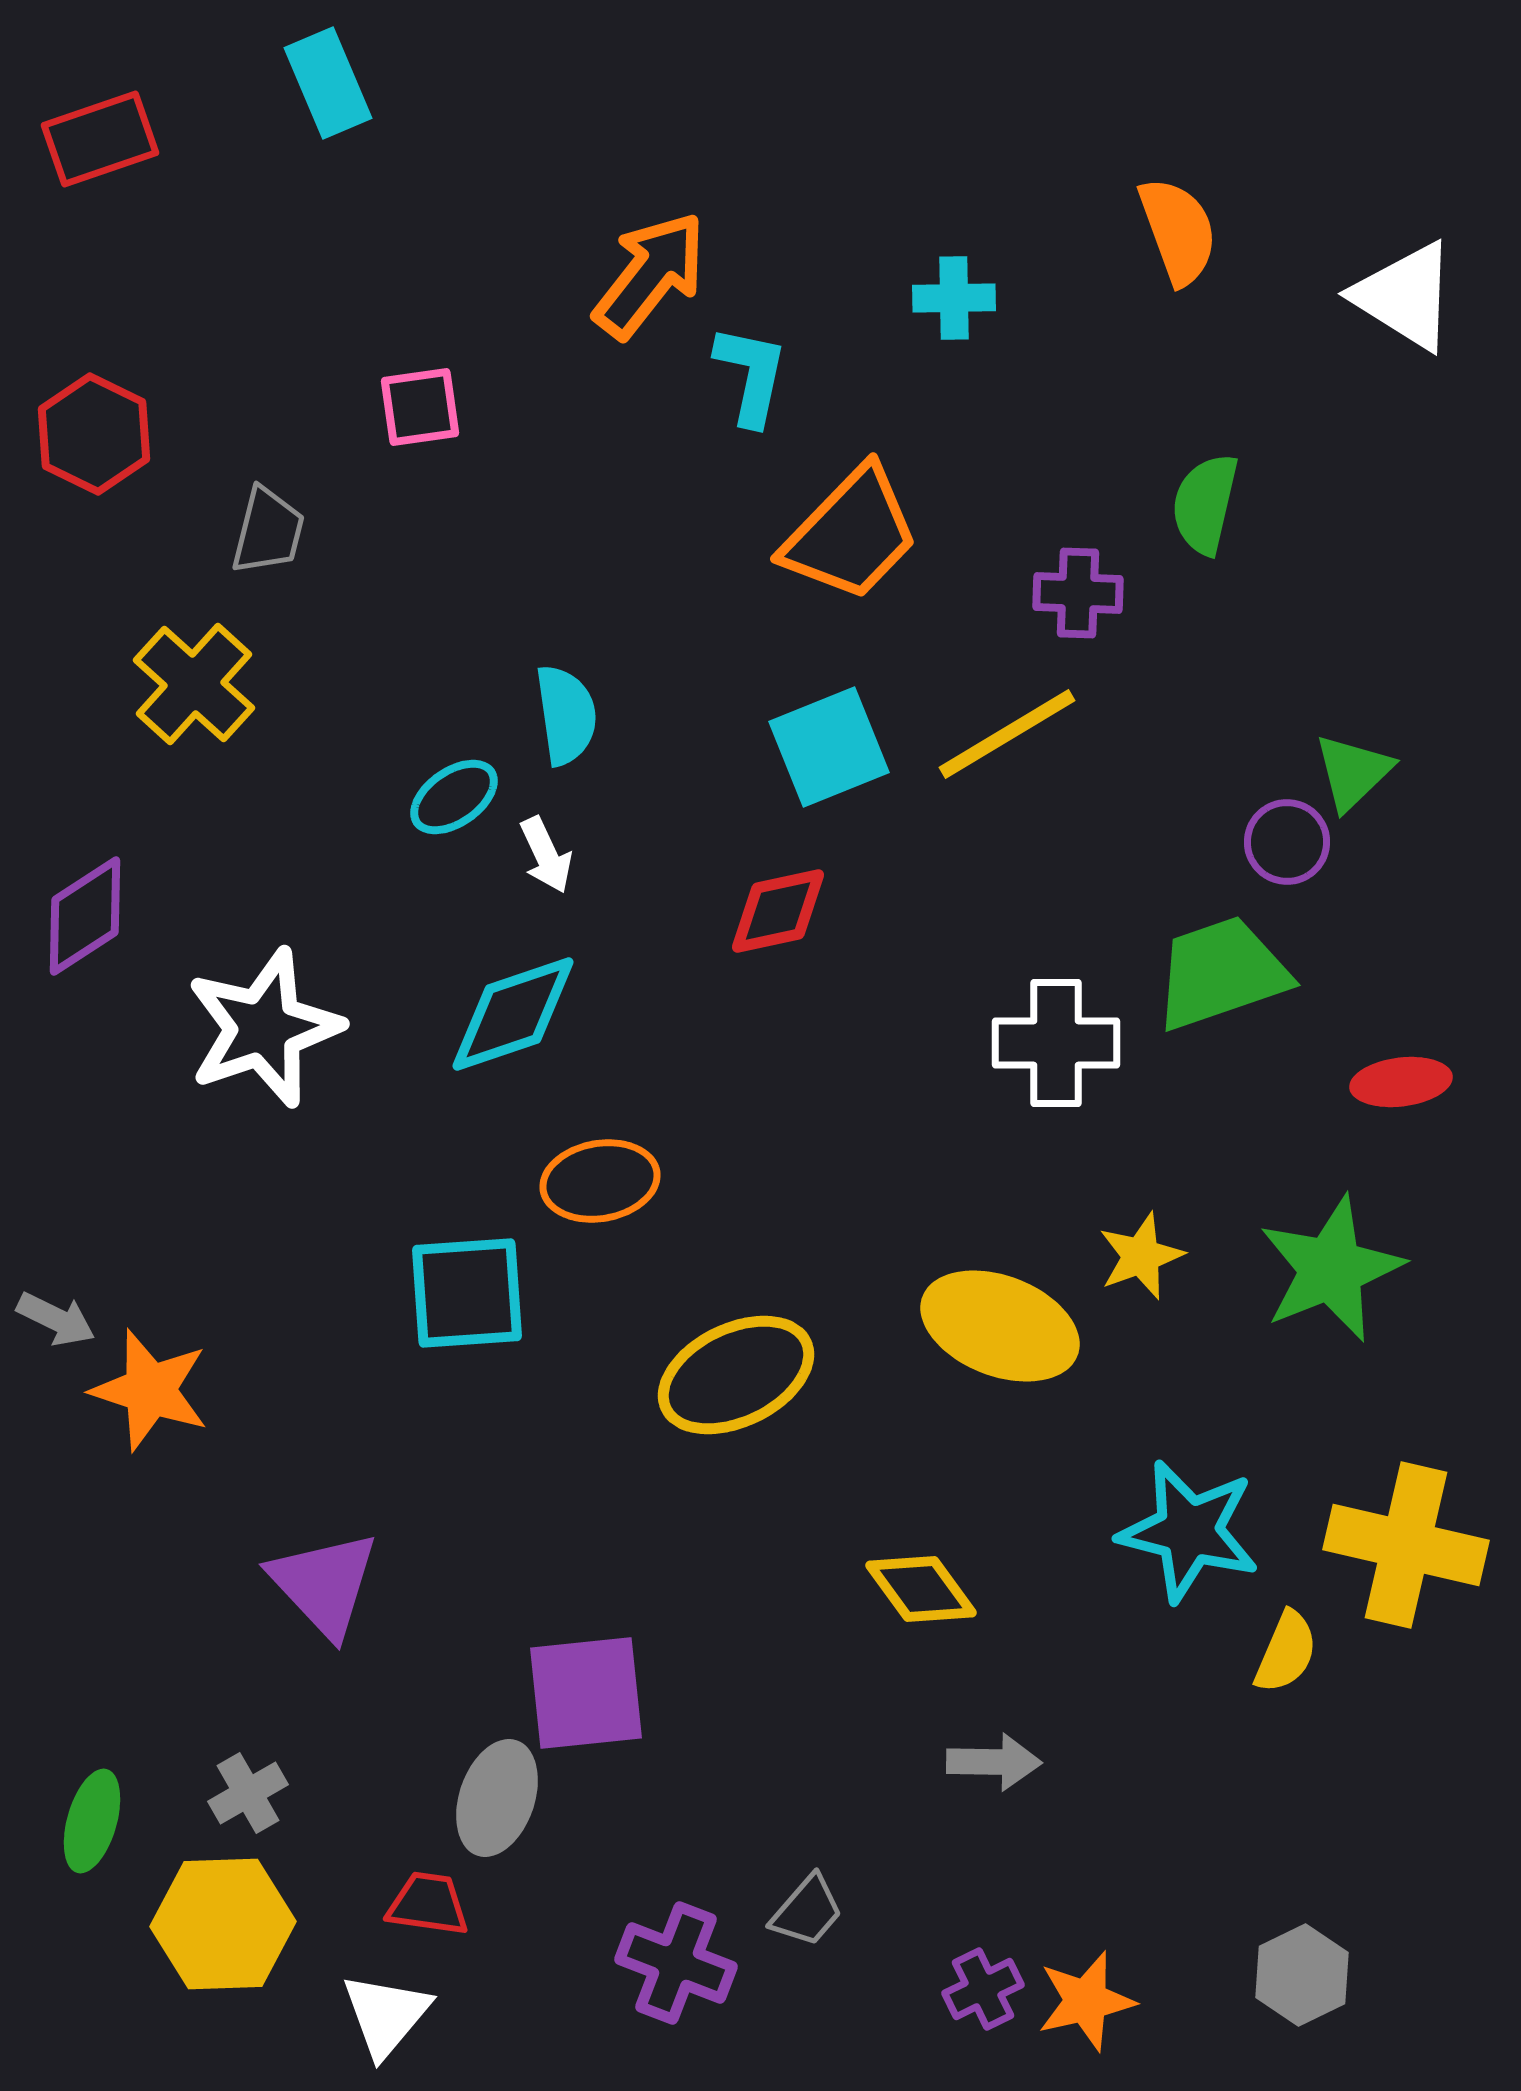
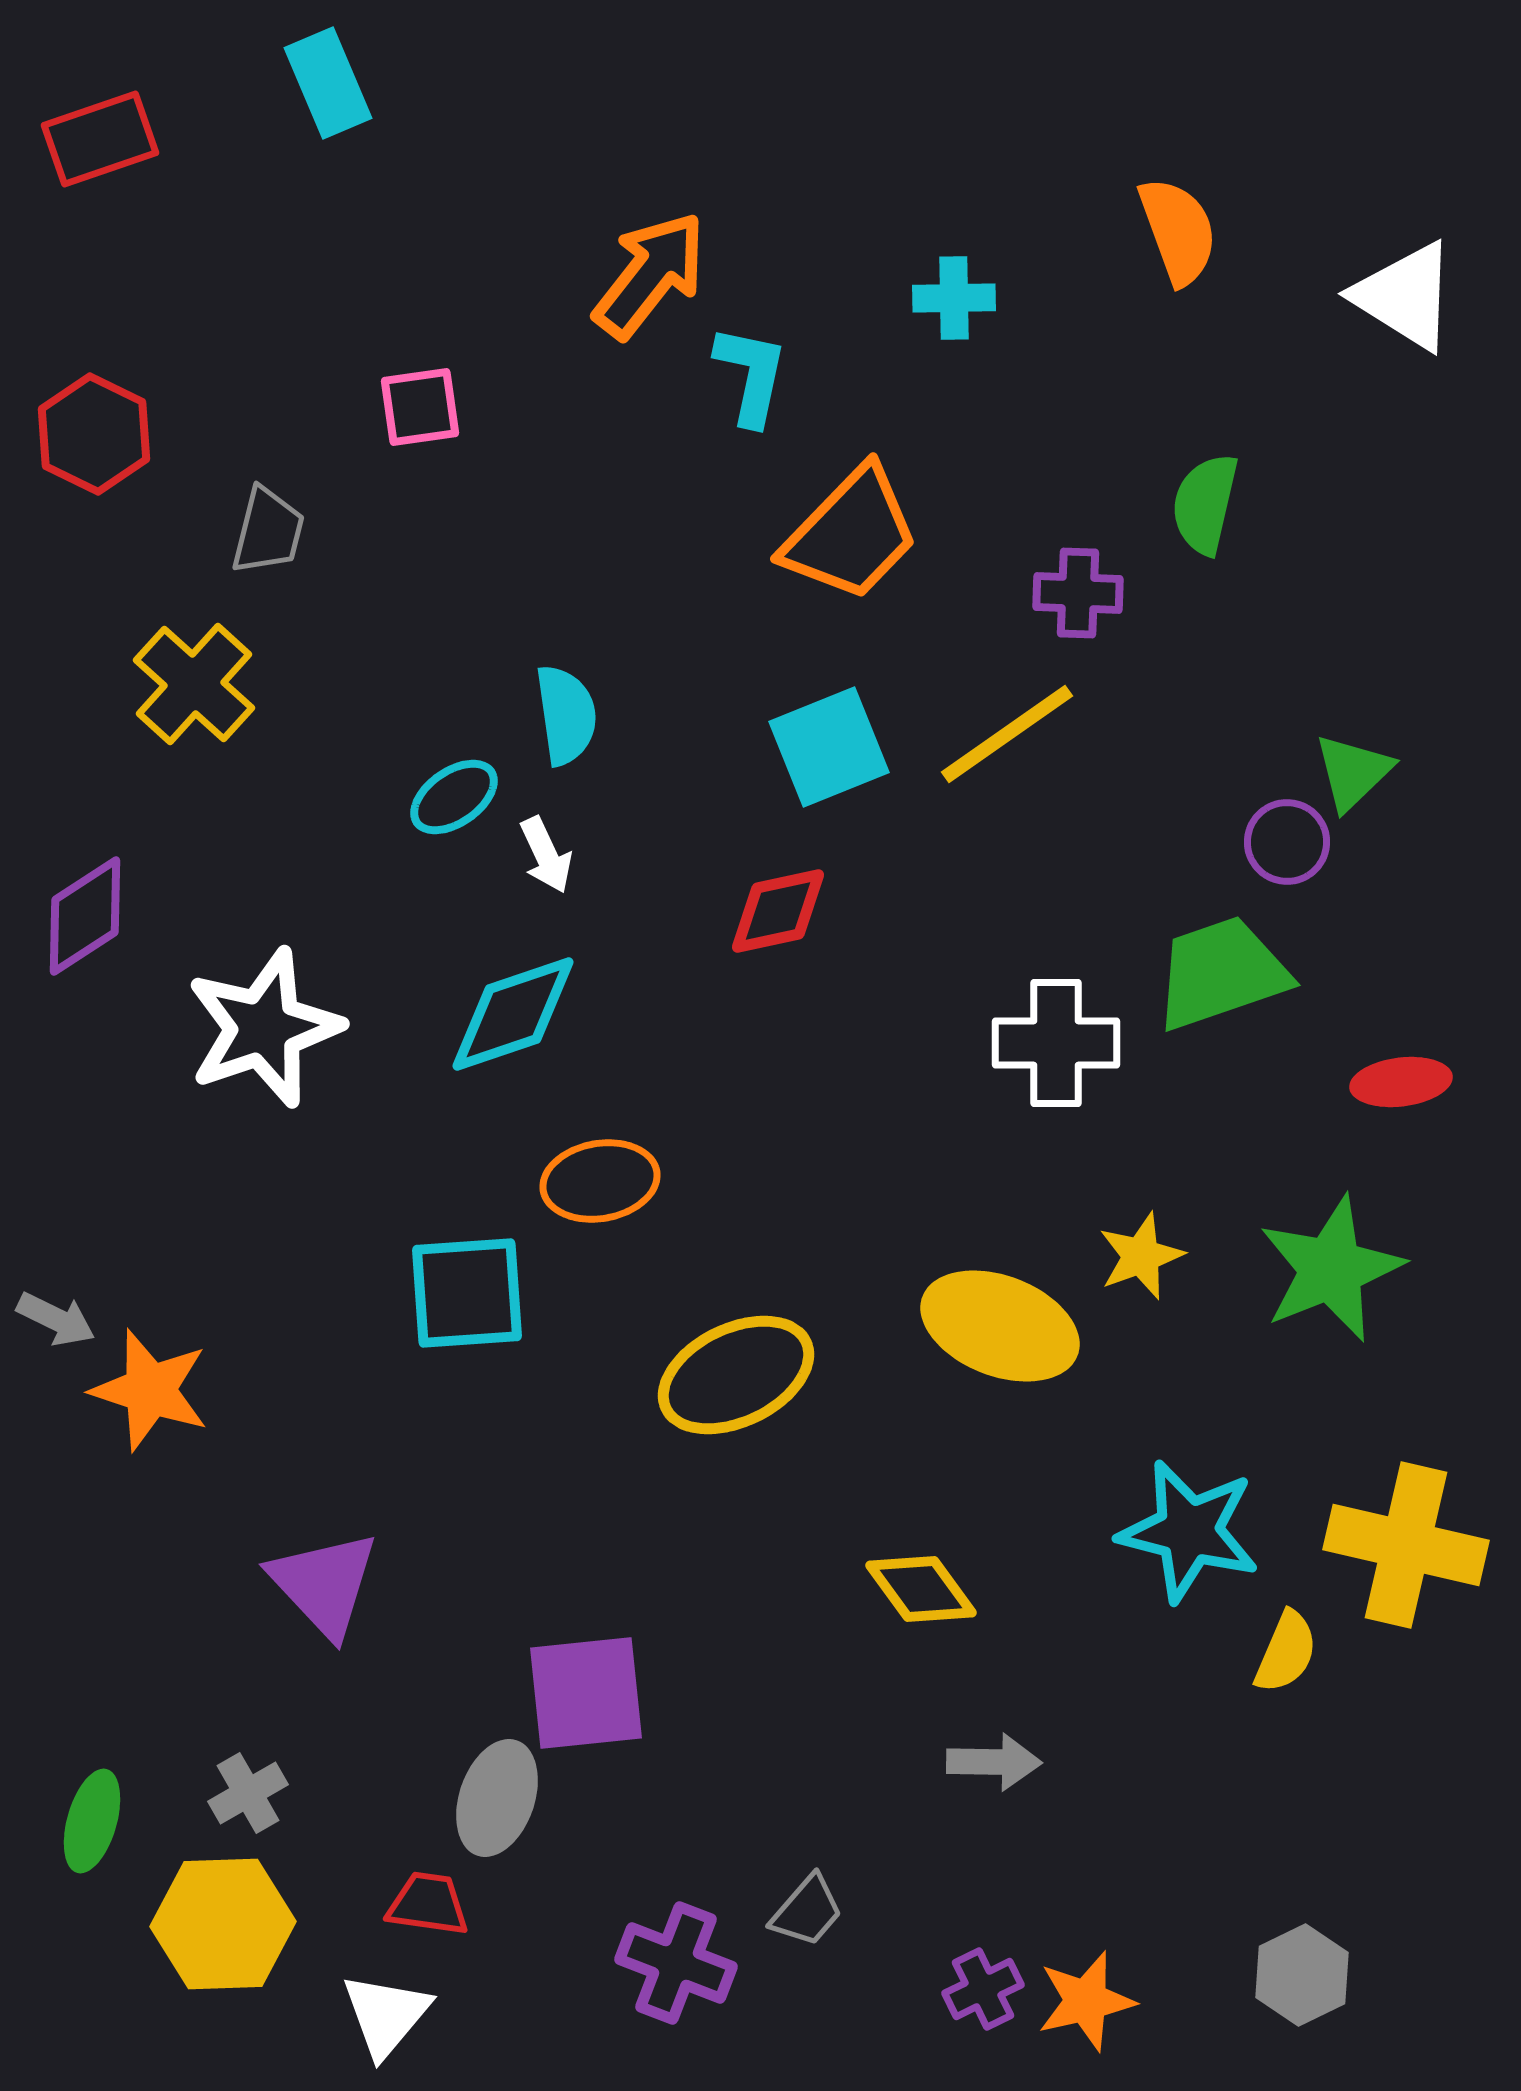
yellow line at (1007, 734): rotated 4 degrees counterclockwise
